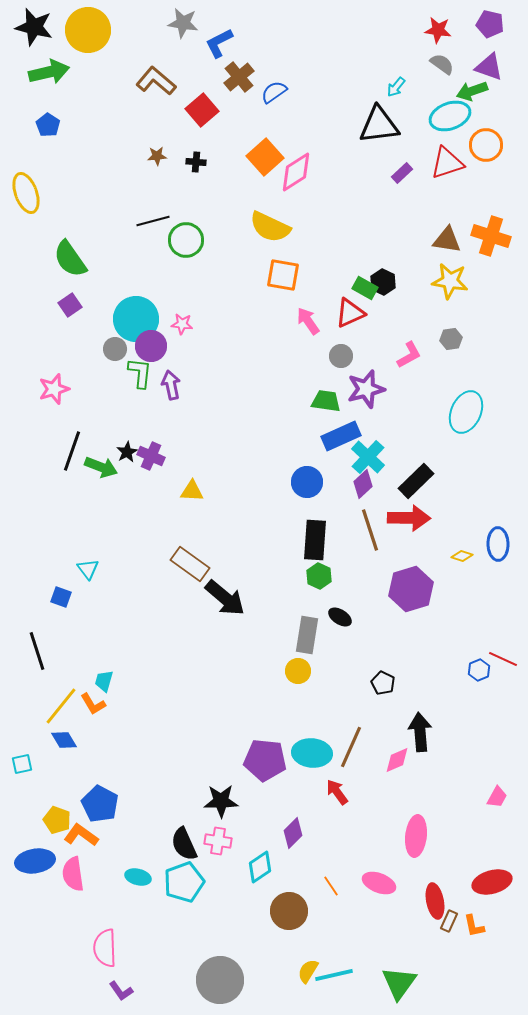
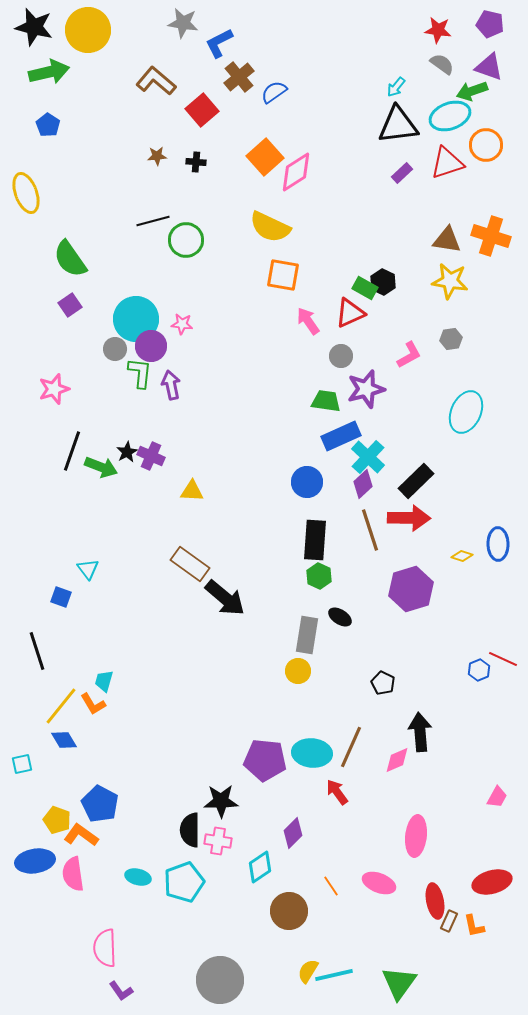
black triangle at (379, 125): moved 19 px right
black semicircle at (184, 844): moved 6 px right, 14 px up; rotated 24 degrees clockwise
